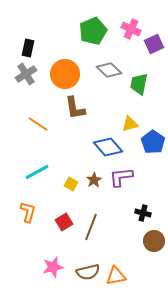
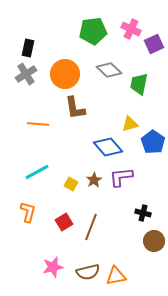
green pentagon: rotated 16 degrees clockwise
orange line: rotated 30 degrees counterclockwise
